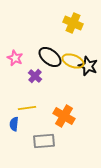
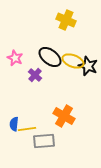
yellow cross: moved 7 px left, 3 px up
purple cross: moved 1 px up
yellow line: moved 21 px down
